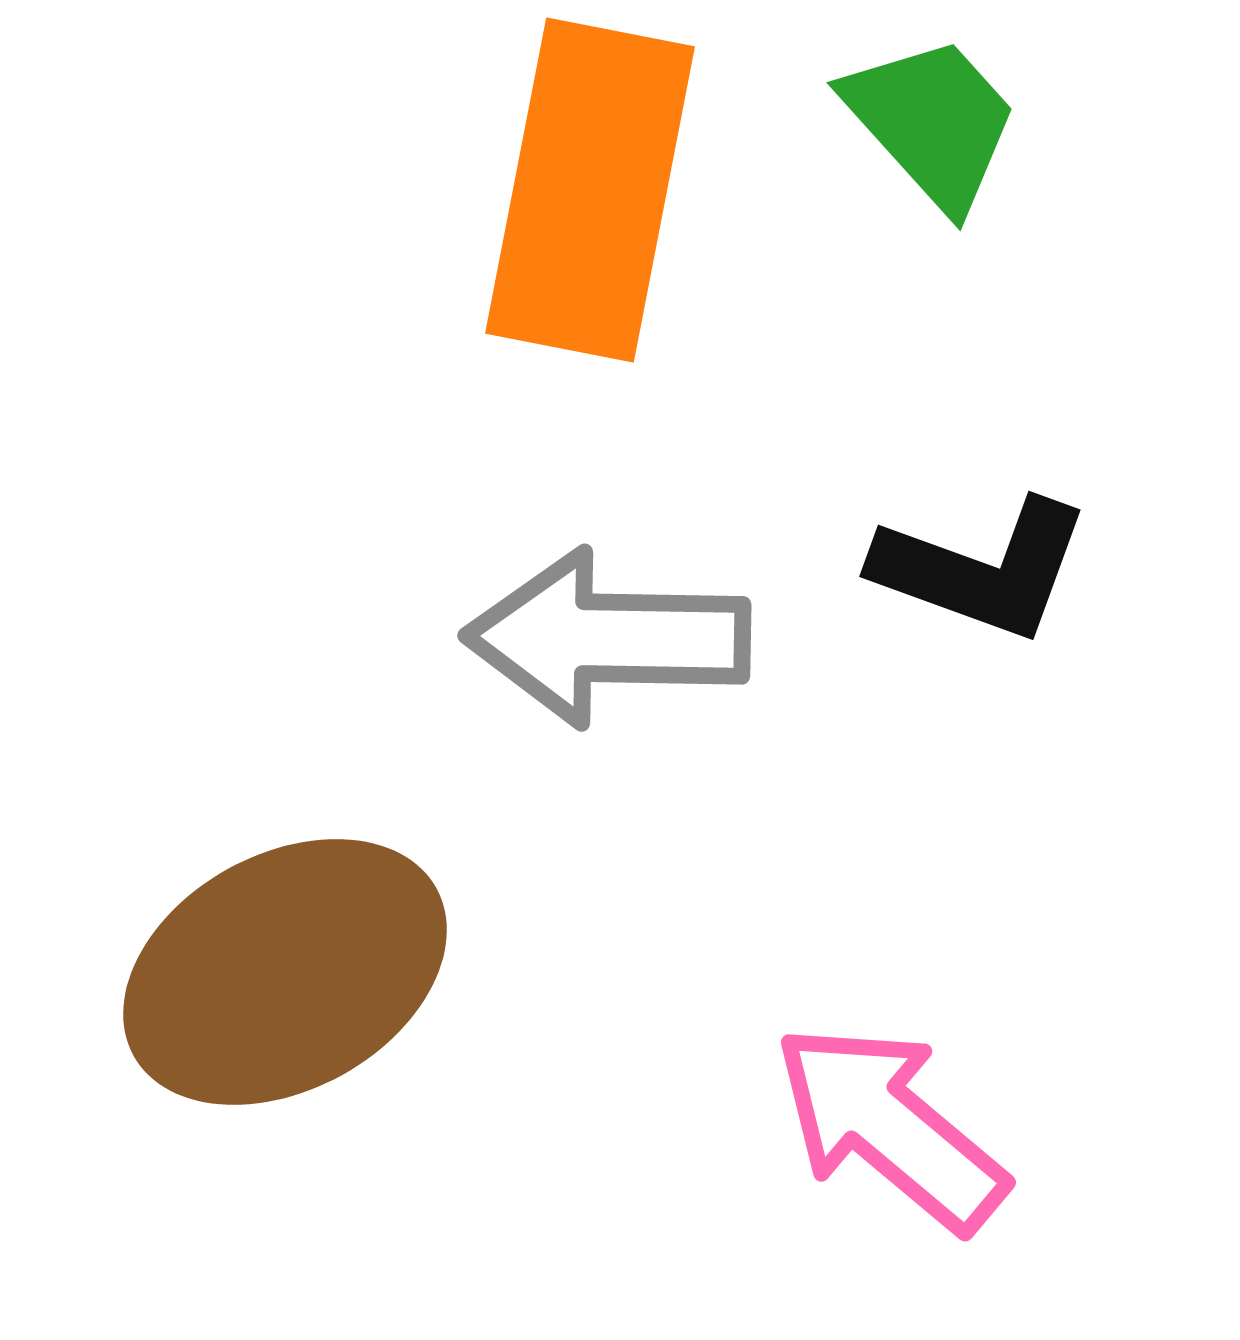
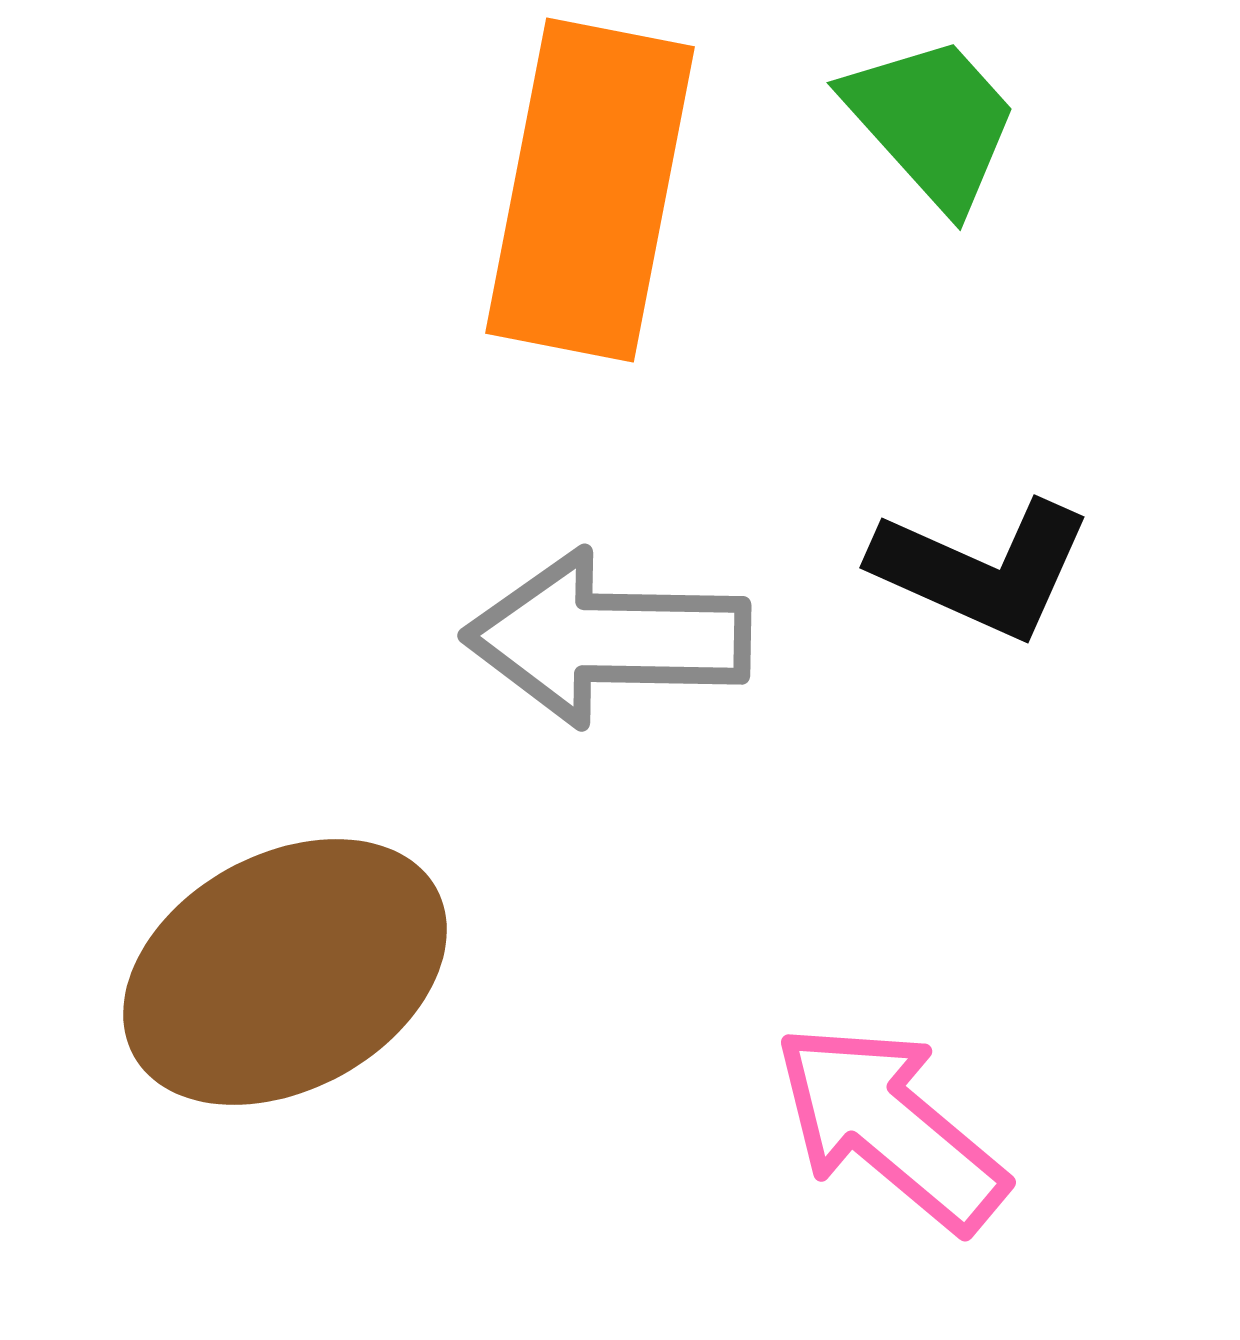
black L-shape: rotated 4 degrees clockwise
